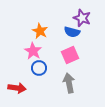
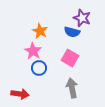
pink square: moved 3 px down; rotated 36 degrees counterclockwise
gray arrow: moved 3 px right, 5 px down
red arrow: moved 3 px right, 6 px down
